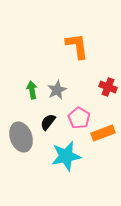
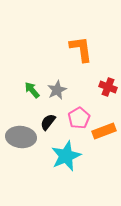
orange L-shape: moved 4 px right, 3 px down
green arrow: rotated 30 degrees counterclockwise
pink pentagon: rotated 10 degrees clockwise
orange rectangle: moved 1 px right, 2 px up
gray ellipse: rotated 64 degrees counterclockwise
cyan star: rotated 12 degrees counterclockwise
